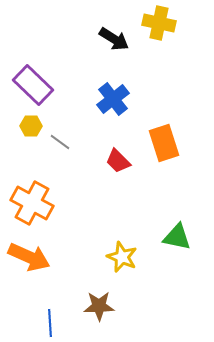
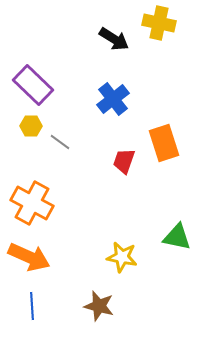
red trapezoid: moved 6 px right; rotated 64 degrees clockwise
yellow star: rotated 12 degrees counterclockwise
brown star: rotated 16 degrees clockwise
blue line: moved 18 px left, 17 px up
